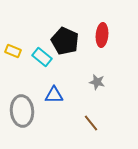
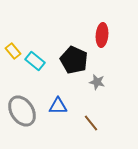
black pentagon: moved 9 px right, 19 px down
yellow rectangle: rotated 28 degrees clockwise
cyan rectangle: moved 7 px left, 4 px down
blue triangle: moved 4 px right, 11 px down
gray ellipse: rotated 28 degrees counterclockwise
